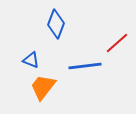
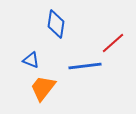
blue diamond: rotated 12 degrees counterclockwise
red line: moved 4 px left
orange trapezoid: moved 1 px down
